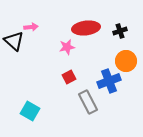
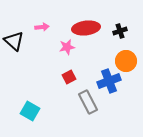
pink arrow: moved 11 px right
